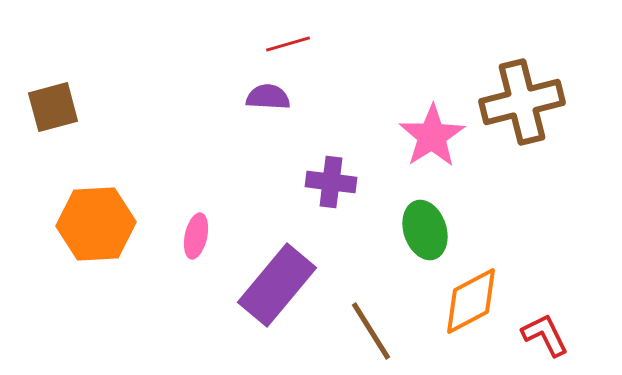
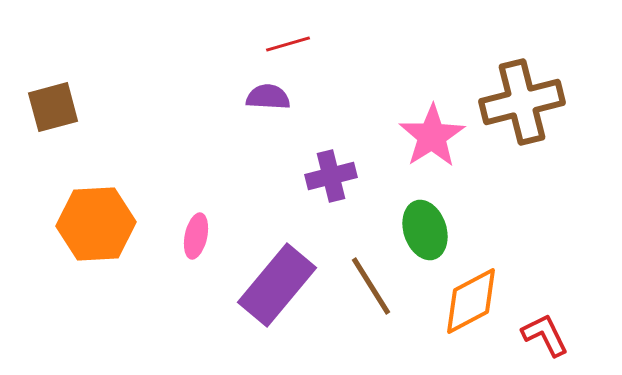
purple cross: moved 6 px up; rotated 21 degrees counterclockwise
brown line: moved 45 px up
